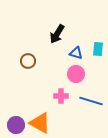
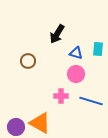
purple circle: moved 2 px down
